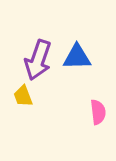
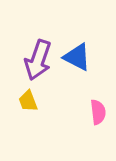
blue triangle: rotated 28 degrees clockwise
yellow trapezoid: moved 5 px right, 5 px down
